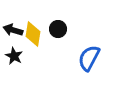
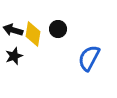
black star: rotated 24 degrees clockwise
